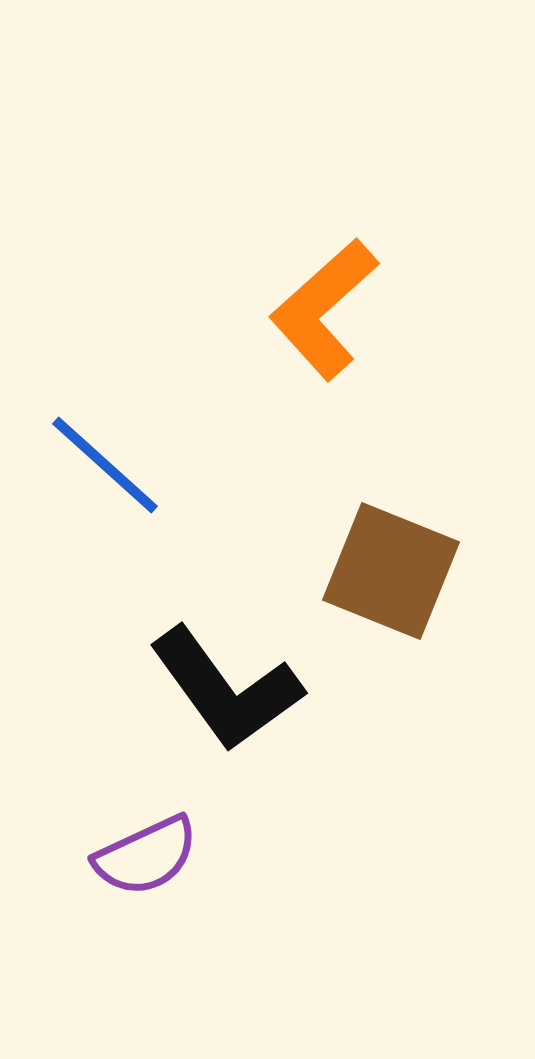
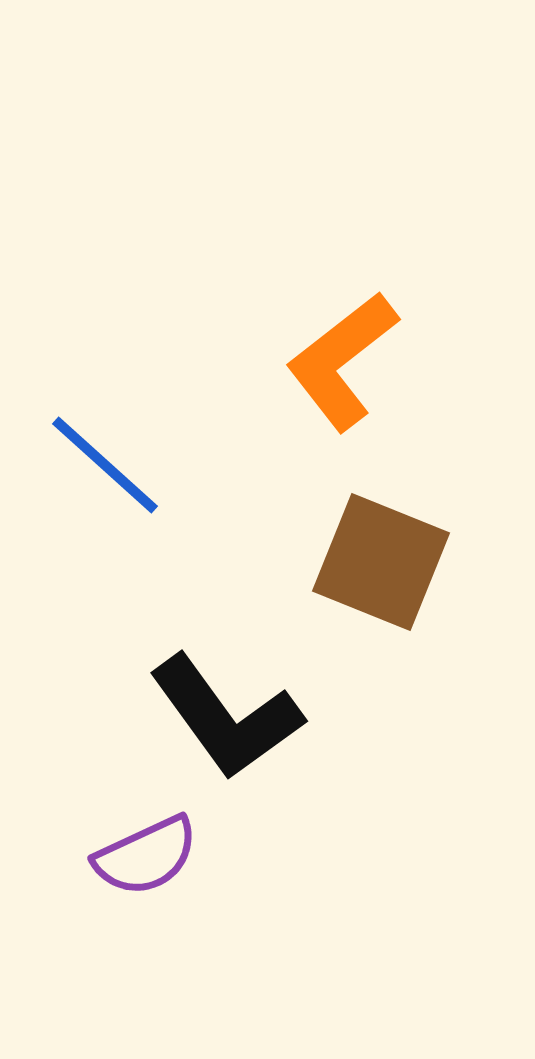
orange L-shape: moved 18 px right, 52 px down; rotated 4 degrees clockwise
brown square: moved 10 px left, 9 px up
black L-shape: moved 28 px down
